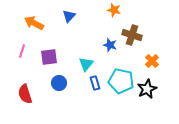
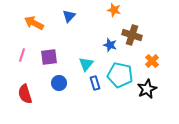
pink line: moved 4 px down
cyan pentagon: moved 1 px left, 6 px up
